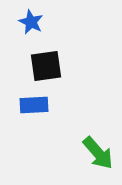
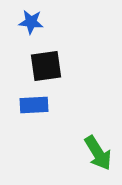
blue star: rotated 20 degrees counterclockwise
green arrow: rotated 9 degrees clockwise
